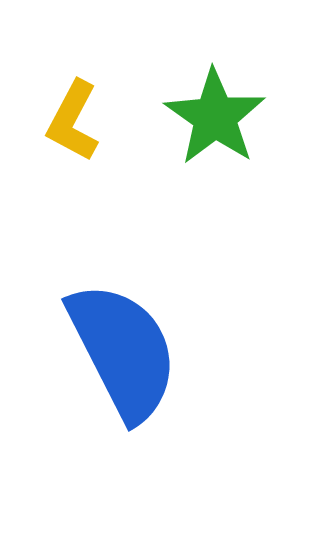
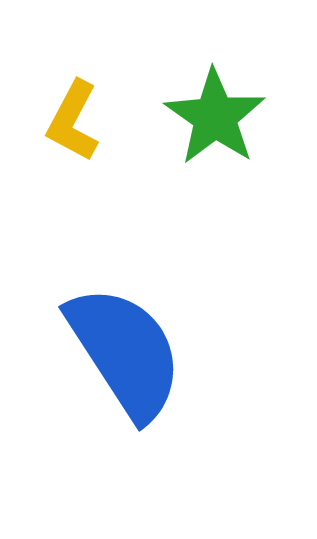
blue semicircle: moved 2 px right, 1 px down; rotated 6 degrees counterclockwise
